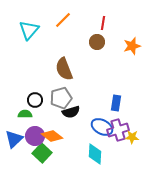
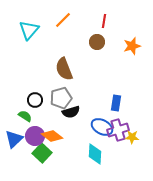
red line: moved 1 px right, 2 px up
green semicircle: moved 2 px down; rotated 32 degrees clockwise
